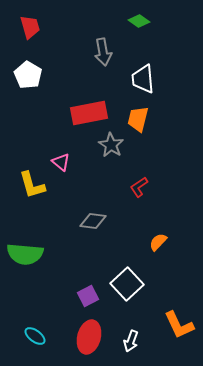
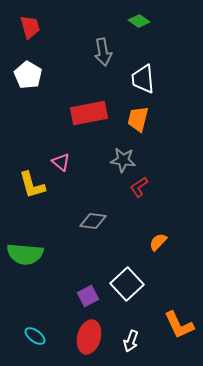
gray star: moved 12 px right, 15 px down; rotated 25 degrees counterclockwise
